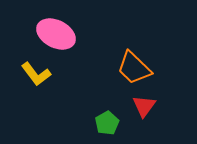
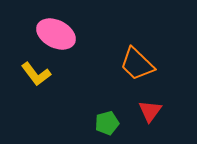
orange trapezoid: moved 3 px right, 4 px up
red triangle: moved 6 px right, 5 px down
green pentagon: rotated 15 degrees clockwise
